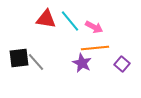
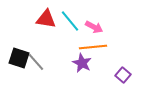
orange line: moved 2 px left, 1 px up
black square: rotated 25 degrees clockwise
purple square: moved 1 px right, 11 px down
